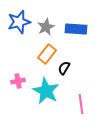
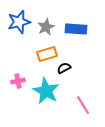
orange rectangle: rotated 36 degrees clockwise
black semicircle: rotated 32 degrees clockwise
pink line: moved 2 px right, 1 px down; rotated 24 degrees counterclockwise
